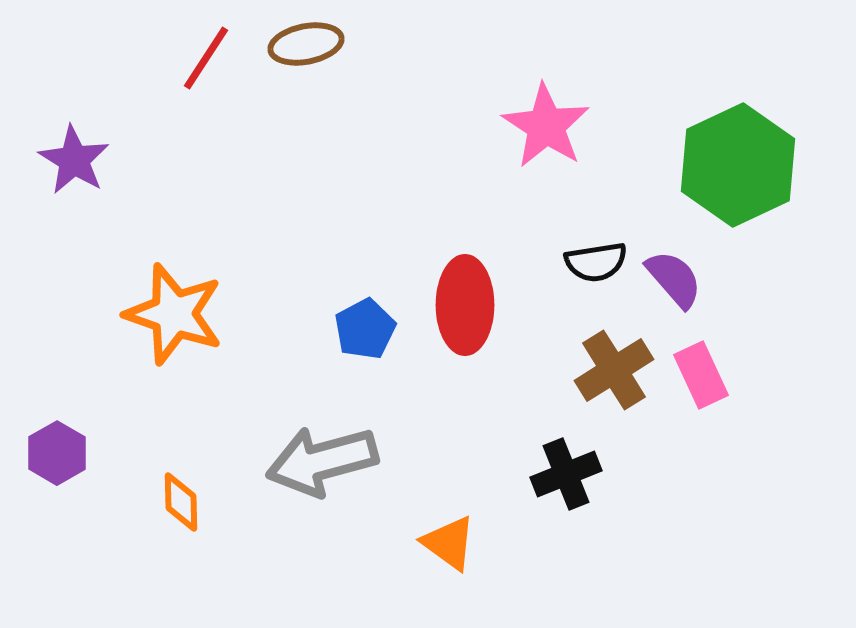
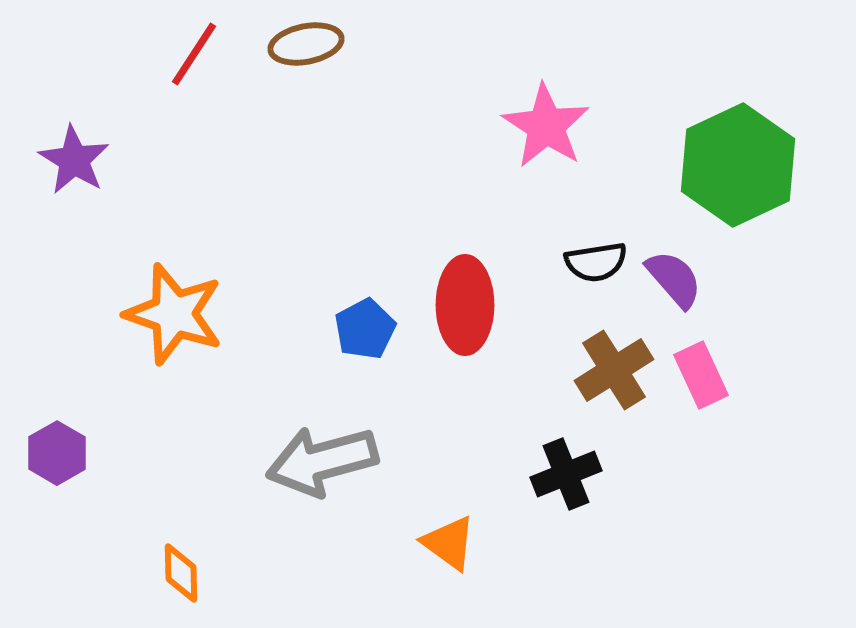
red line: moved 12 px left, 4 px up
orange diamond: moved 71 px down
